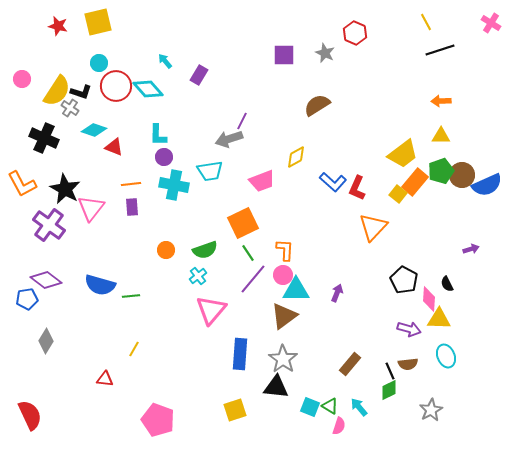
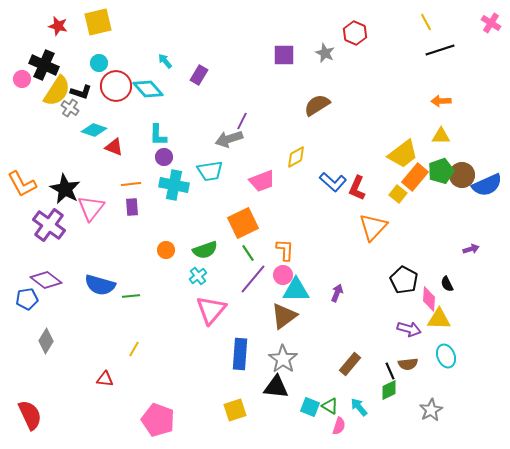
black cross at (44, 138): moved 73 px up
orange rectangle at (415, 182): moved 5 px up
